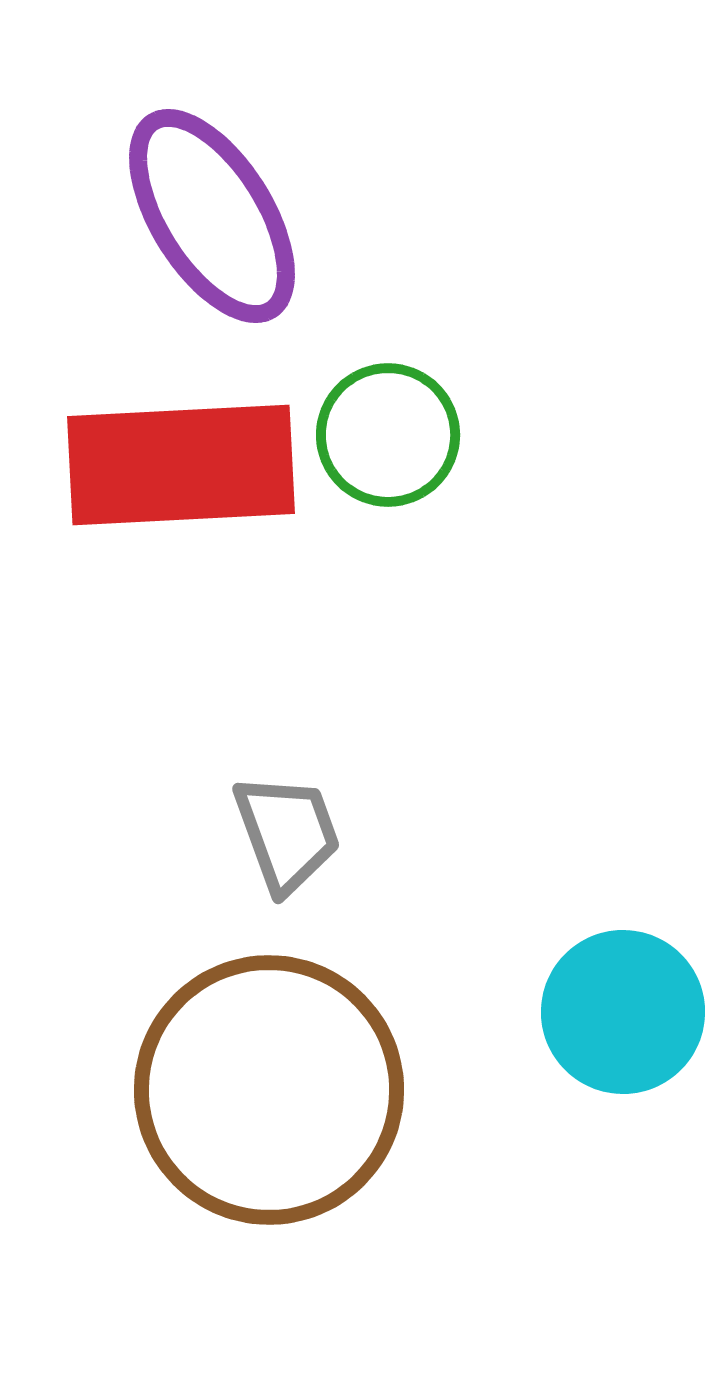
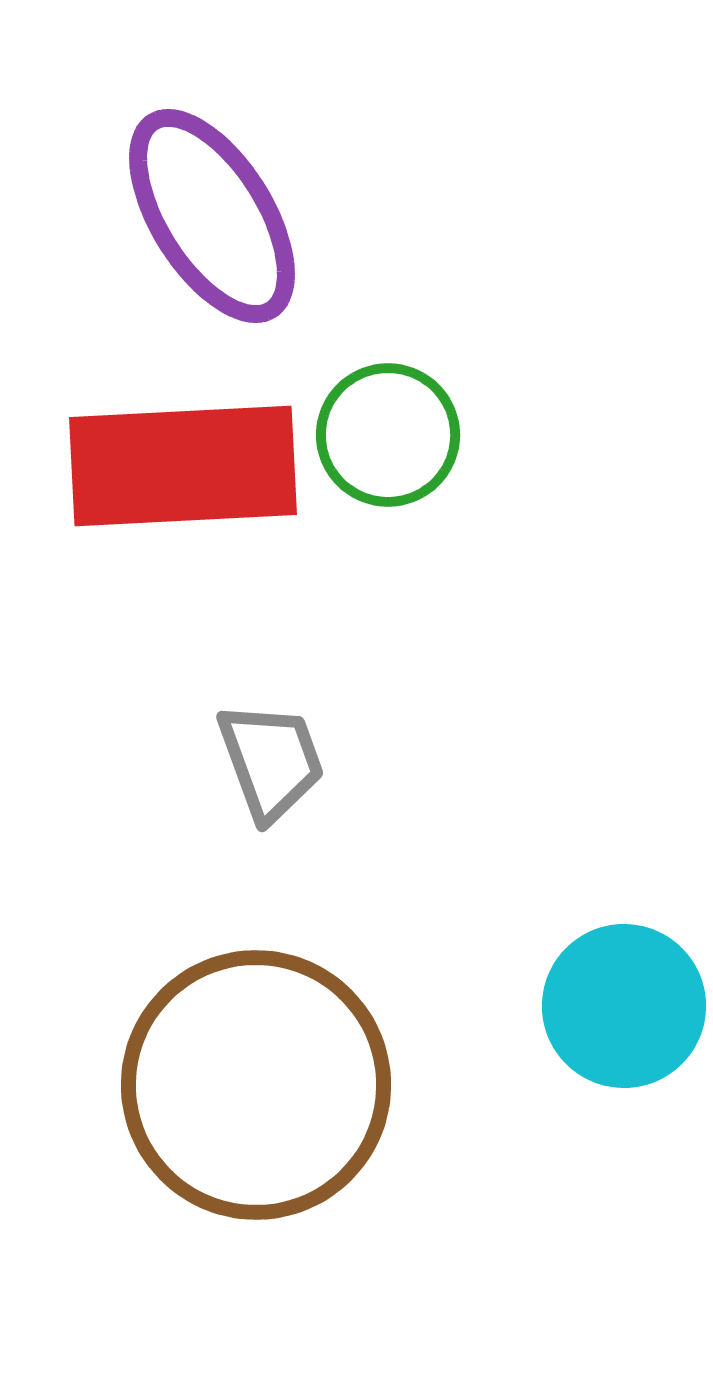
red rectangle: moved 2 px right, 1 px down
gray trapezoid: moved 16 px left, 72 px up
cyan circle: moved 1 px right, 6 px up
brown circle: moved 13 px left, 5 px up
